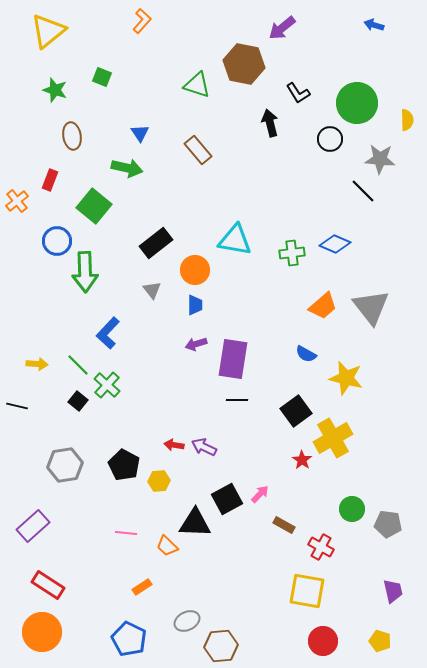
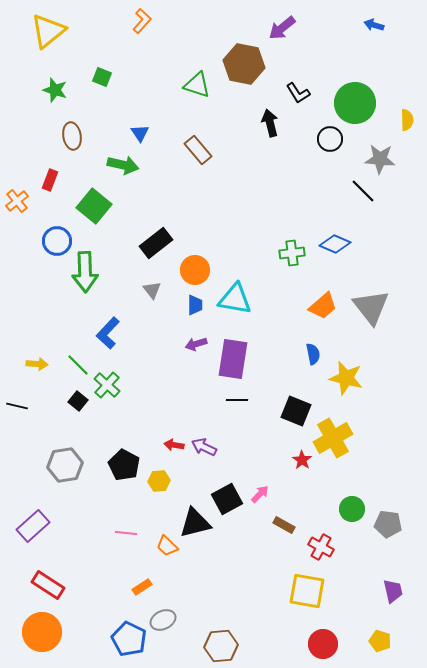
green circle at (357, 103): moved 2 px left
green arrow at (127, 168): moved 4 px left, 3 px up
cyan triangle at (235, 240): moved 59 px down
blue semicircle at (306, 354): moved 7 px right; rotated 130 degrees counterclockwise
black square at (296, 411): rotated 32 degrees counterclockwise
black triangle at (195, 523): rotated 16 degrees counterclockwise
gray ellipse at (187, 621): moved 24 px left, 1 px up
red circle at (323, 641): moved 3 px down
